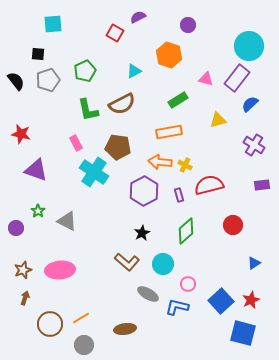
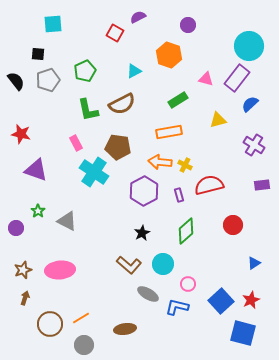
brown L-shape at (127, 262): moved 2 px right, 3 px down
